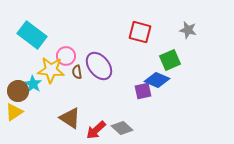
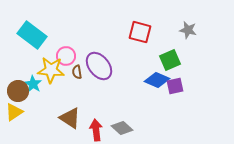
purple square: moved 32 px right, 5 px up
red arrow: rotated 125 degrees clockwise
